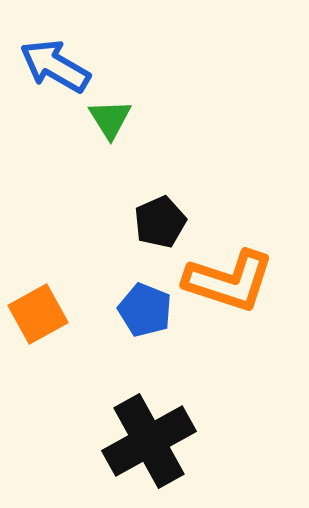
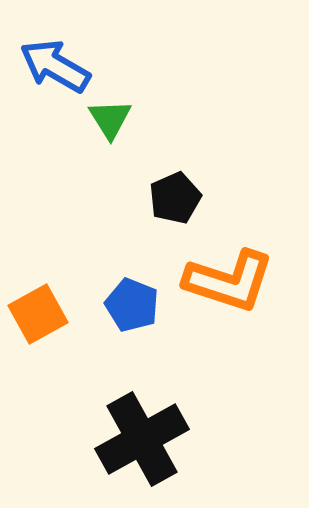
black pentagon: moved 15 px right, 24 px up
blue pentagon: moved 13 px left, 5 px up
black cross: moved 7 px left, 2 px up
